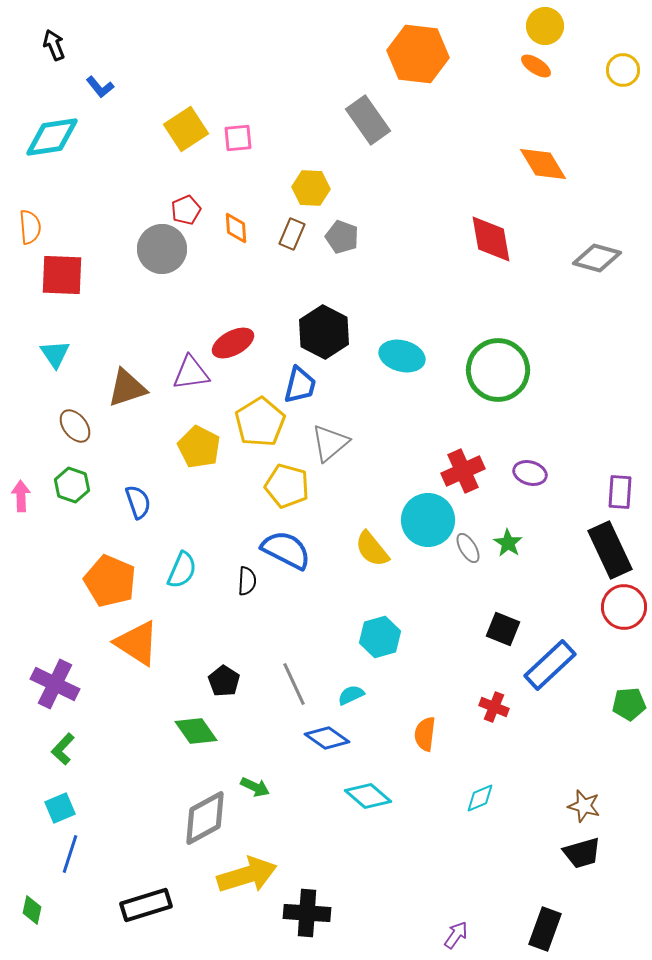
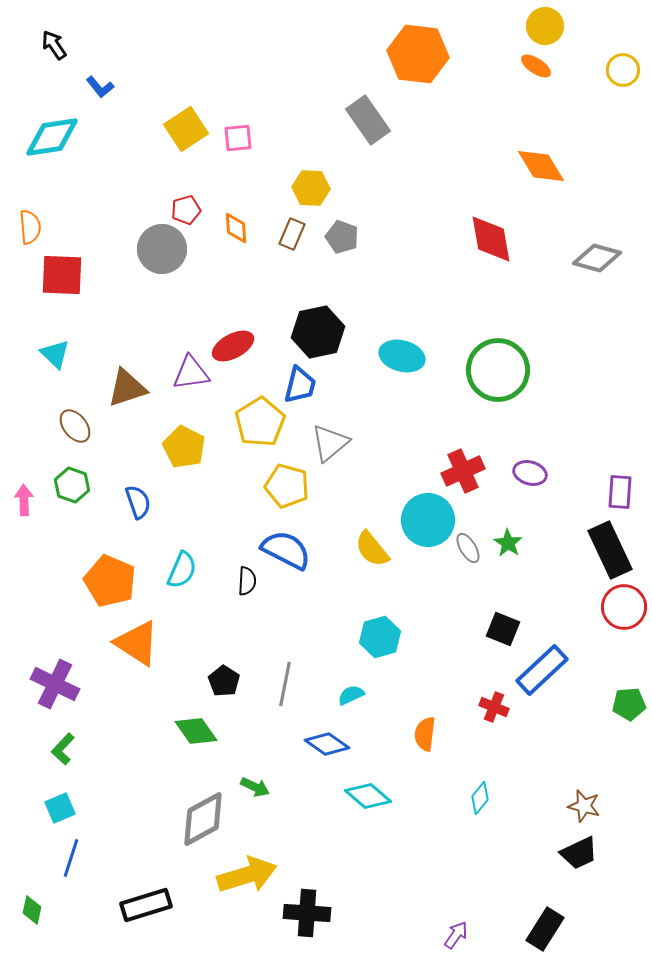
black arrow at (54, 45): rotated 12 degrees counterclockwise
orange diamond at (543, 164): moved 2 px left, 2 px down
red pentagon at (186, 210): rotated 8 degrees clockwise
black hexagon at (324, 332): moved 6 px left; rotated 21 degrees clockwise
red ellipse at (233, 343): moved 3 px down
cyan triangle at (55, 354): rotated 12 degrees counterclockwise
yellow pentagon at (199, 447): moved 15 px left
pink arrow at (21, 496): moved 3 px right, 4 px down
blue rectangle at (550, 665): moved 8 px left, 5 px down
gray line at (294, 684): moved 9 px left; rotated 36 degrees clockwise
blue diamond at (327, 738): moved 6 px down
cyan diamond at (480, 798): rotated 28 degrees counterclockwise
gray diamond at (205, 818): moved 2 px left, 1 px down
black trapezoid at (582, 853): moved 3 px left; rotated 9 degrees counterclockwise
blue line at (70, 854): moved 1 px right, 4 px down
black rectangle at (545, 929): rotated 12 degrees clockwise
